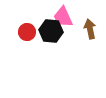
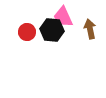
black hexagon: moved 1 px right, 1 px up
